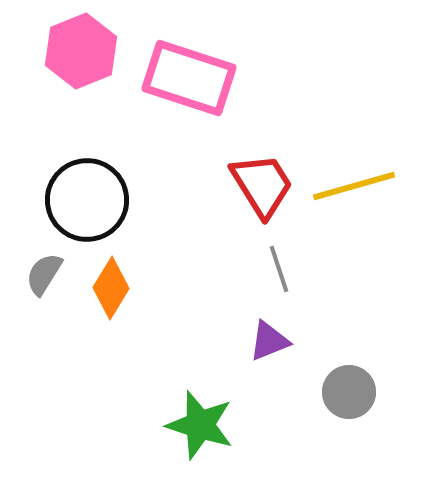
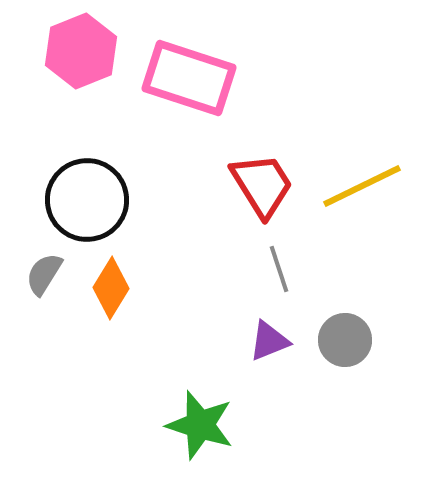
yellow line: moved 8 px right; rotated 10 degrees counterclockwise
gray circle: moved 4 px left, 52 px up
